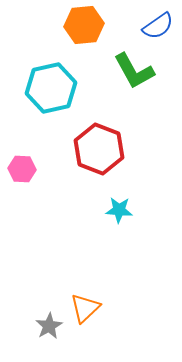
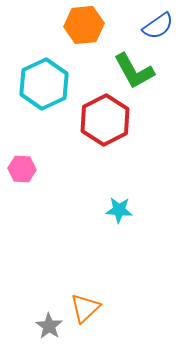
cyan hexagon: moved 7 px left, 4 px up; rotated 12 degrees counterclockwise
red hexagon: moved 6 px right, 29 px up; rotated 12 degrees clockwise
gray star: rotated 8 degrees counterclockwise
